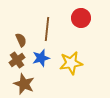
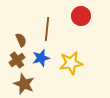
red circle: moved 2 px up
